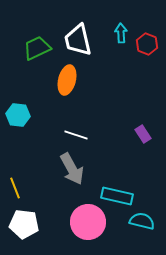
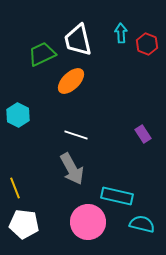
green trapezoid: moved 5 px right, 6 px down
orange ellipse: moved 4 px right, 1 px down; rotated 32 degrees clockwise
cyan hexagon: rotated 20 degrees clockwise
cyan semicircle: moved 3 px down
